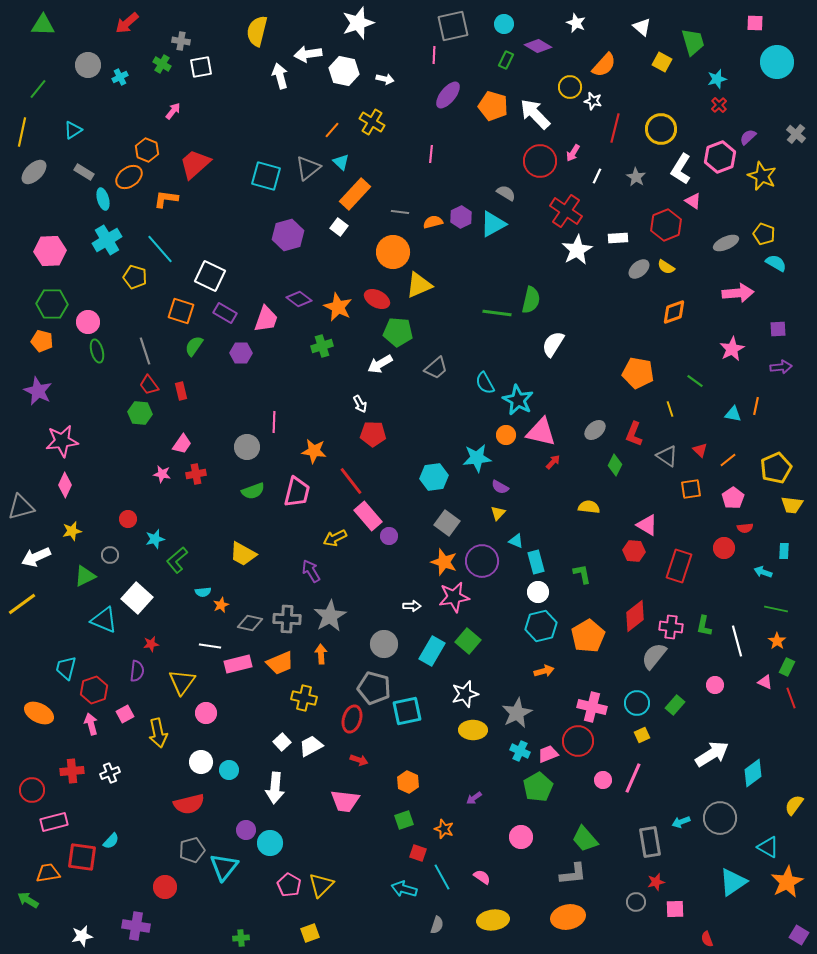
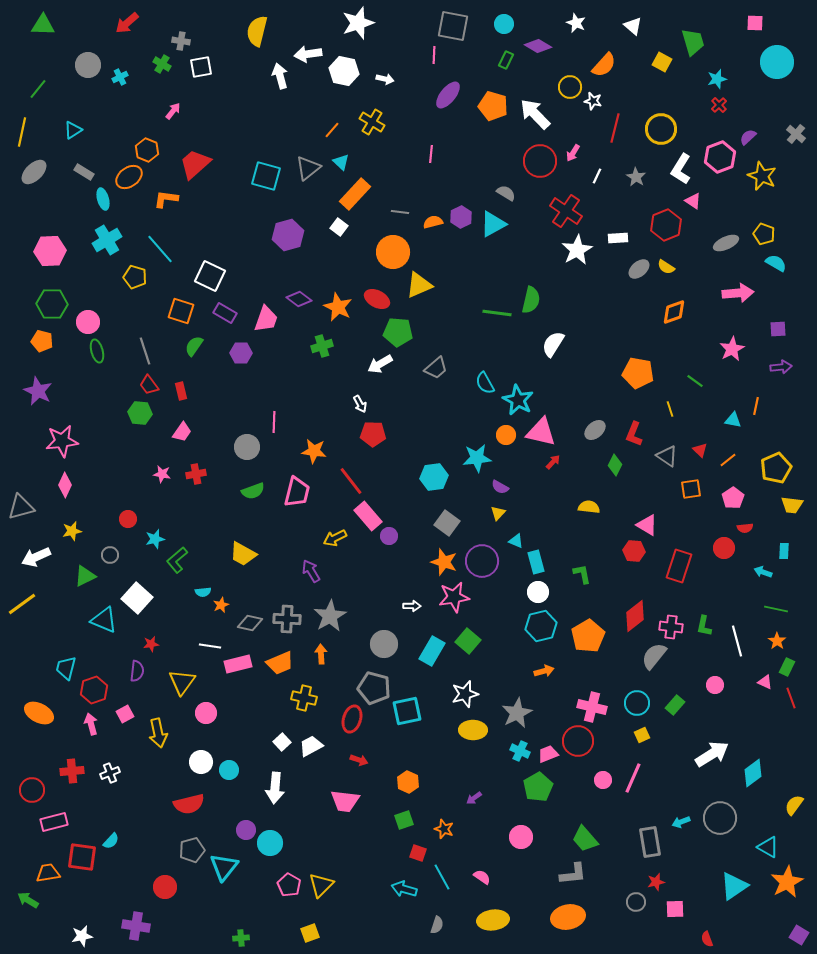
gray square at (453, 26): rotated 24 degrees clockwise
white triangle at (642, 27): moved 9 px left, 1 px up
cyan triangle at (733, 414): moved 6 px down
pink trapezoid at (182, 444): moved 12 px up
cyan triangle at (733, 882): moved 1 px right, 4 px down
